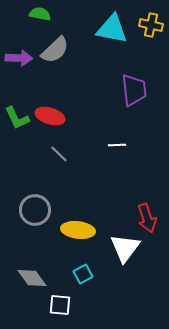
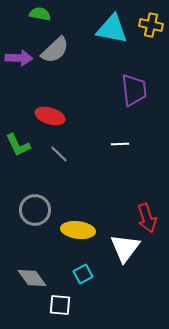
green L-shape: moved 1 px right, 27 px down
white line: moved 3 px right, 1 px up
